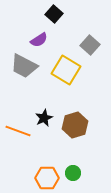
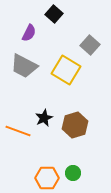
purple semicircle: moved 10 px left, 7 px up; rotated 30 degrees counterclockwise
